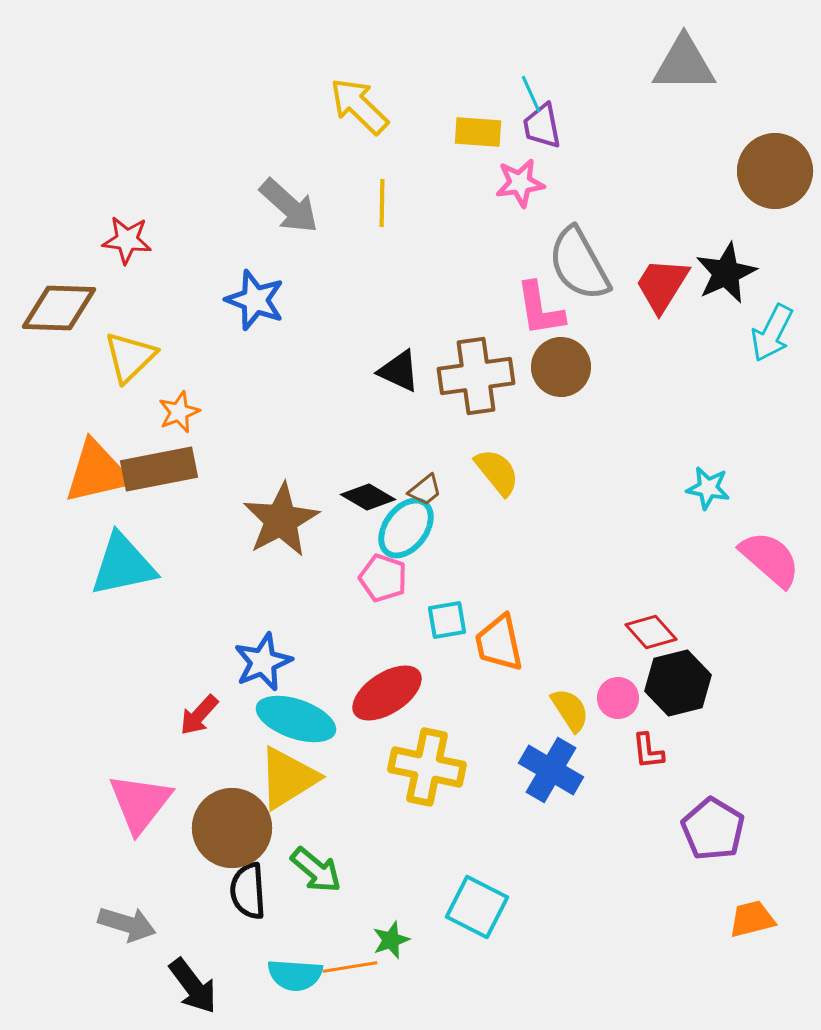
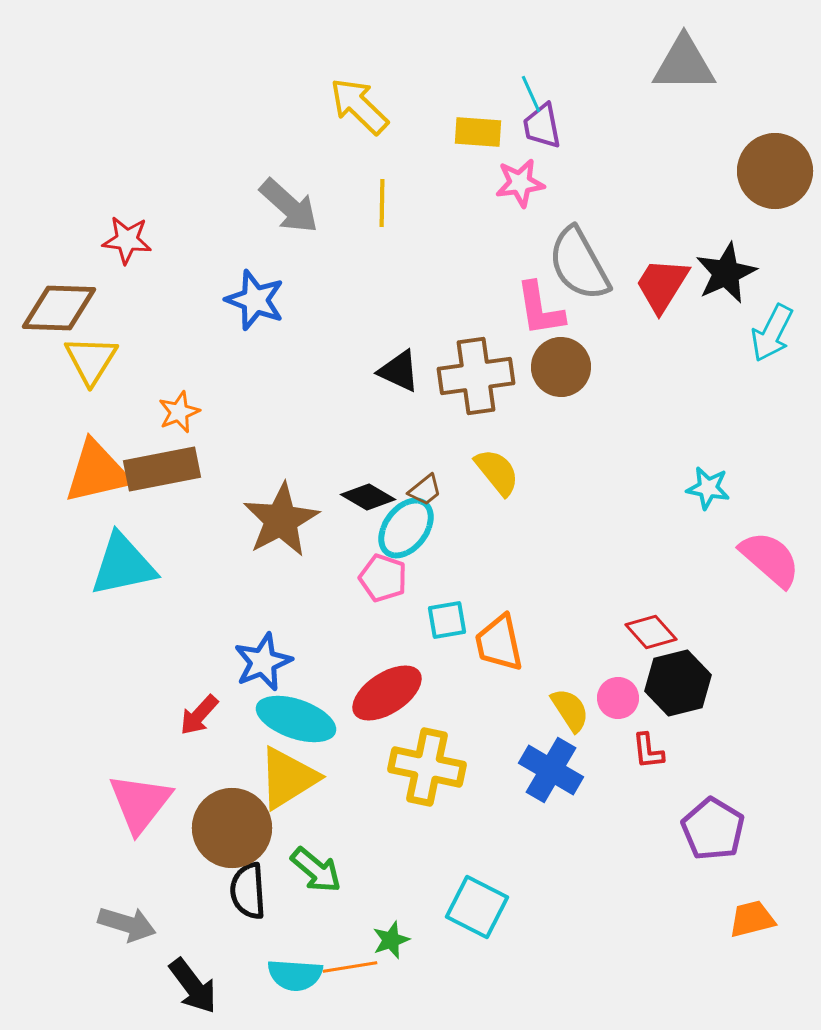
yellow triangle at (130, 357): moved 39 px left, 3 px down; rotated 14 degrees counterclockwise
brown rectangle at (159, 469): moved 3 px right
